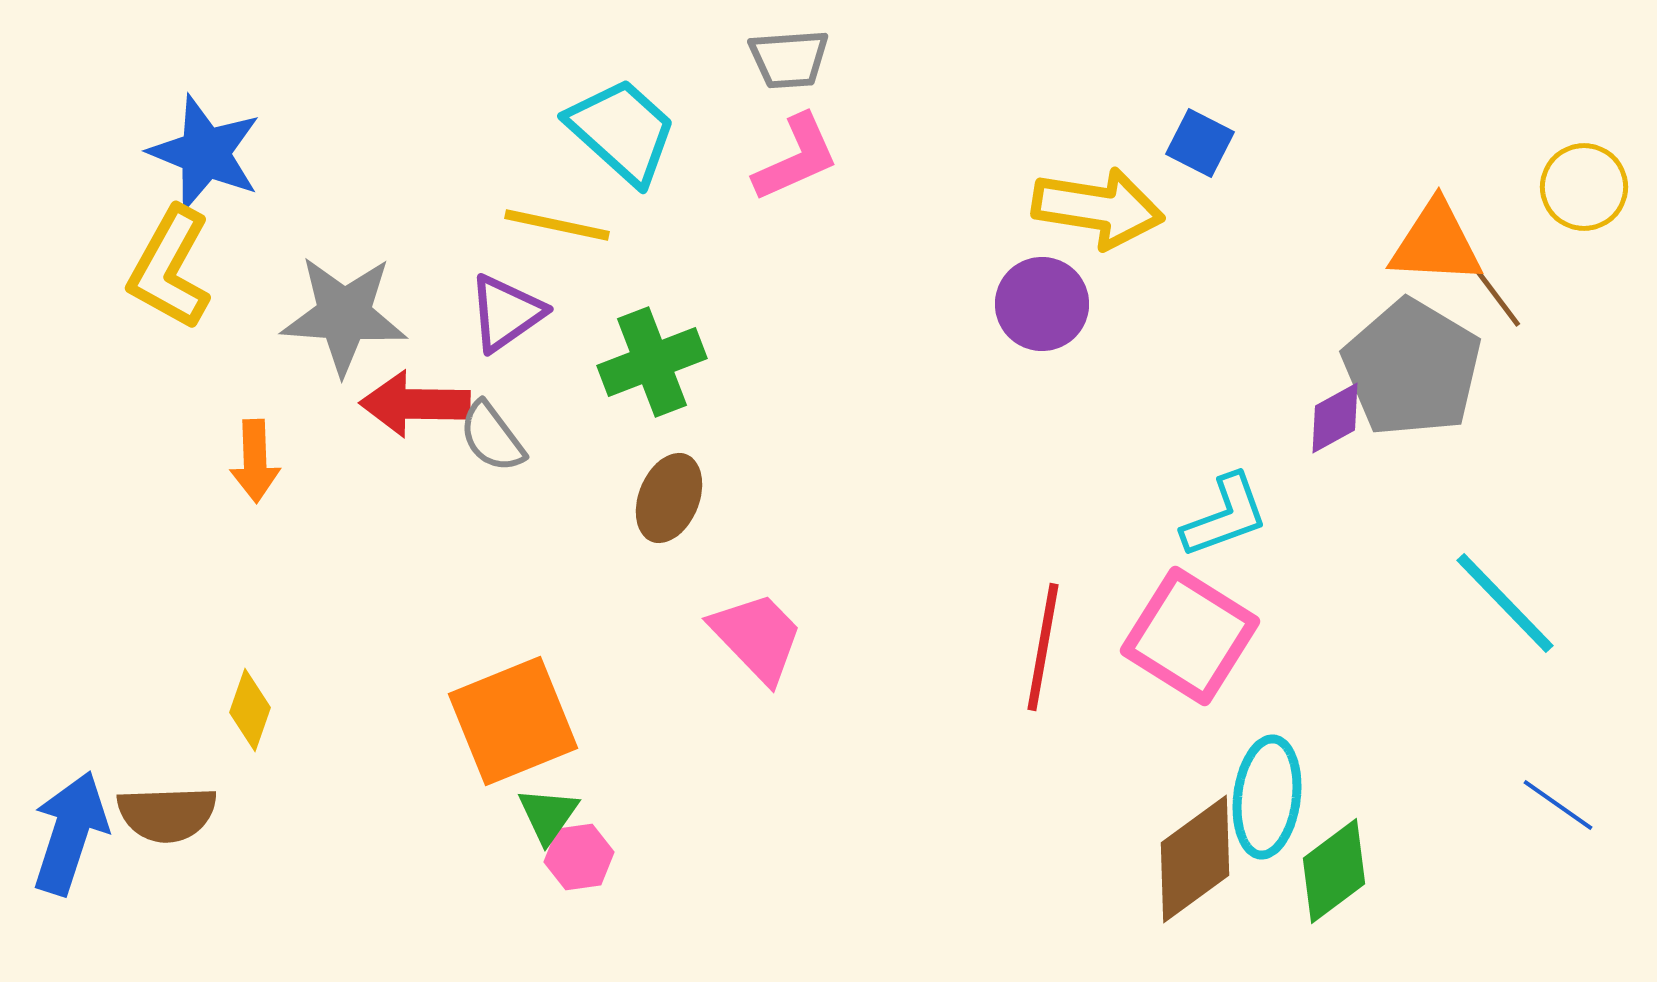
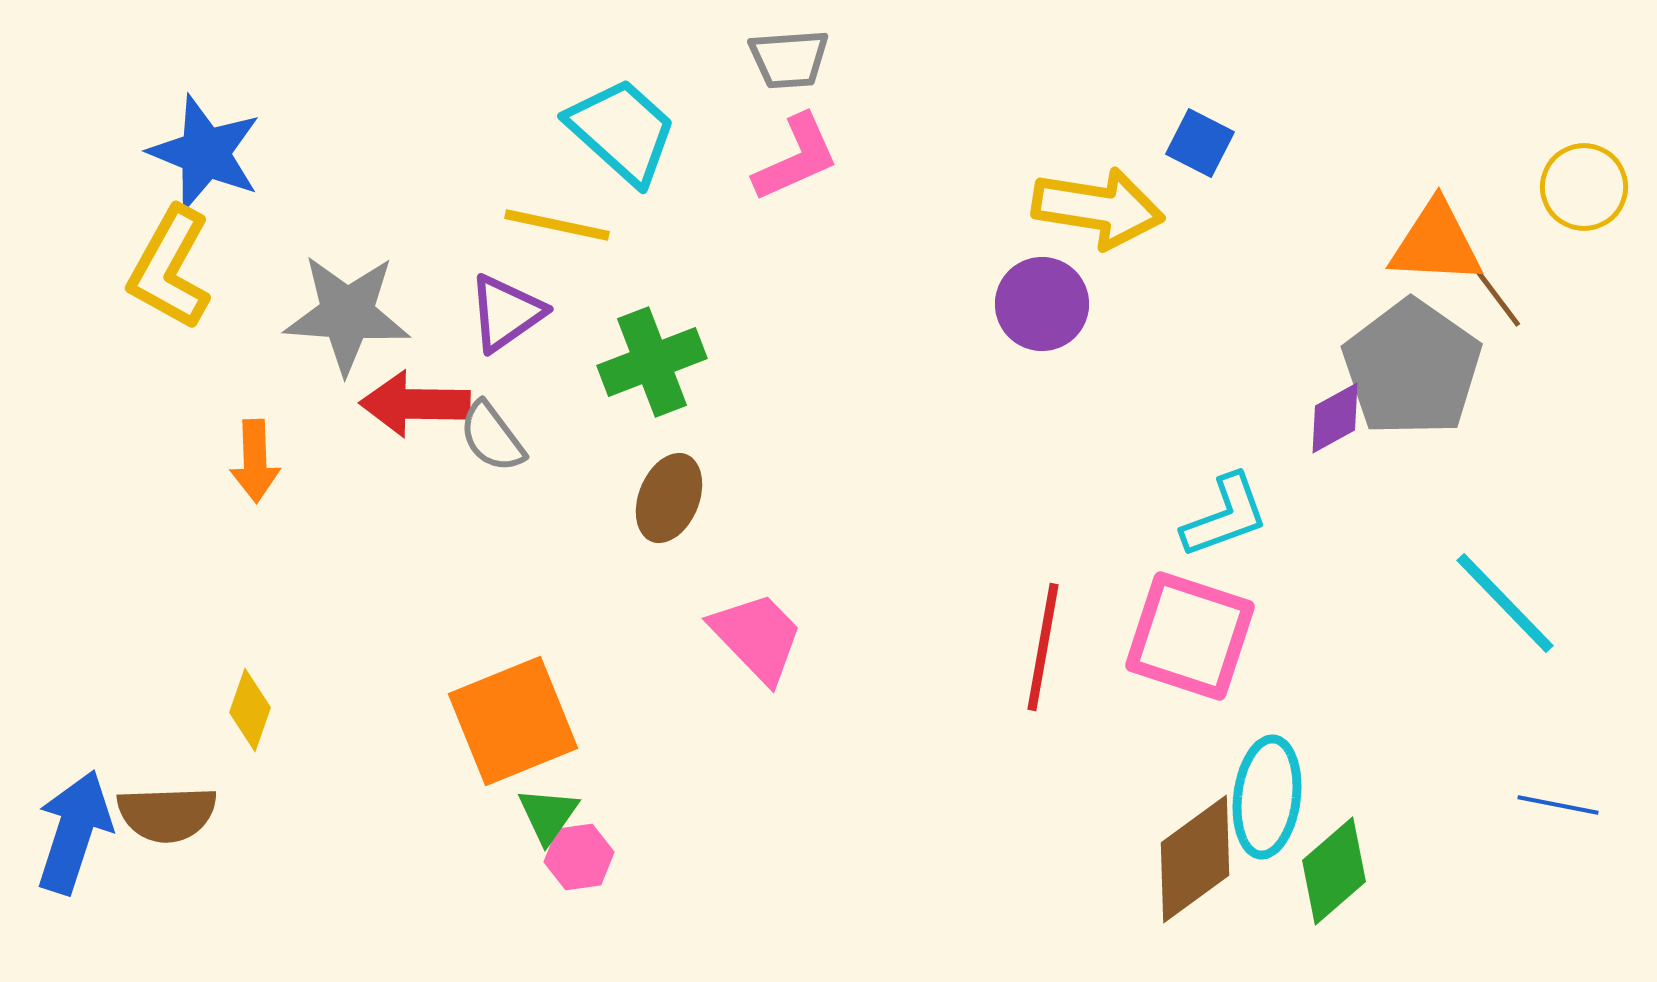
gray star: moved 3 px right, 1 px up
gray pentagon: rotated 4 degrees clockwise
pink square: rotated 14 degrees counterclockwise
blue line: rotated 24 degrees counterclockwise
blue arrow: moved 4 px right, 1 px up
green diamond: rotated 4 degrees counterclockwise
